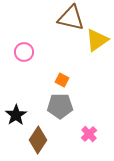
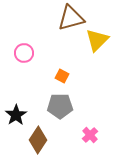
brown triangle: rotated 28 degrees counterclockwise
yellow triangle: rotated 10 degrees counterclockwise
pink circle: moved 1 px down
orange square: moved 4 px up
pink cross: moved 1 px right, 1 px down
